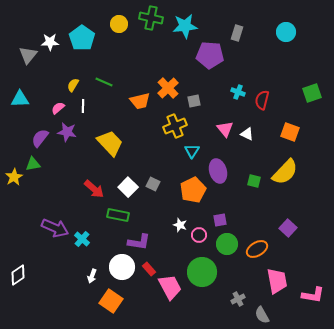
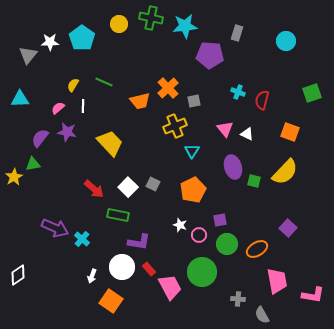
cyan circle at (286, 32): moved 9 px down
purple ellipse at (218, 171): moved 15 px right, 4 px up
gray cross at (238, 299): rotated 32 degrees clockwise
